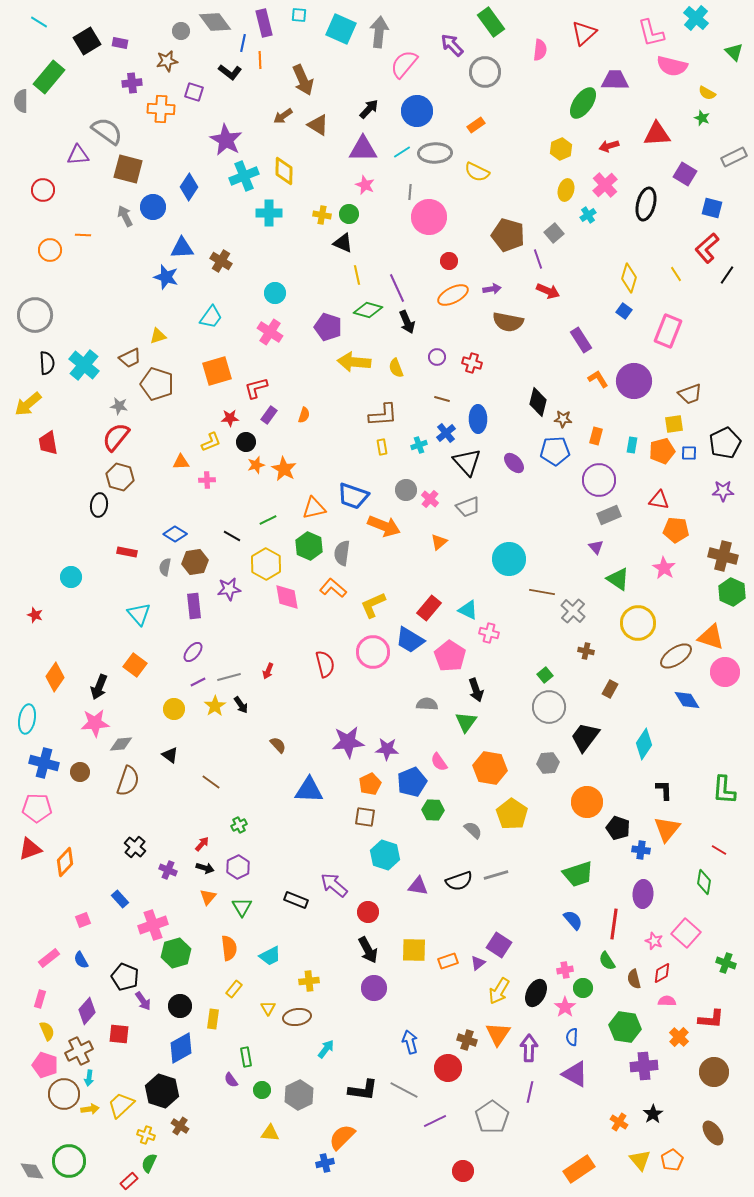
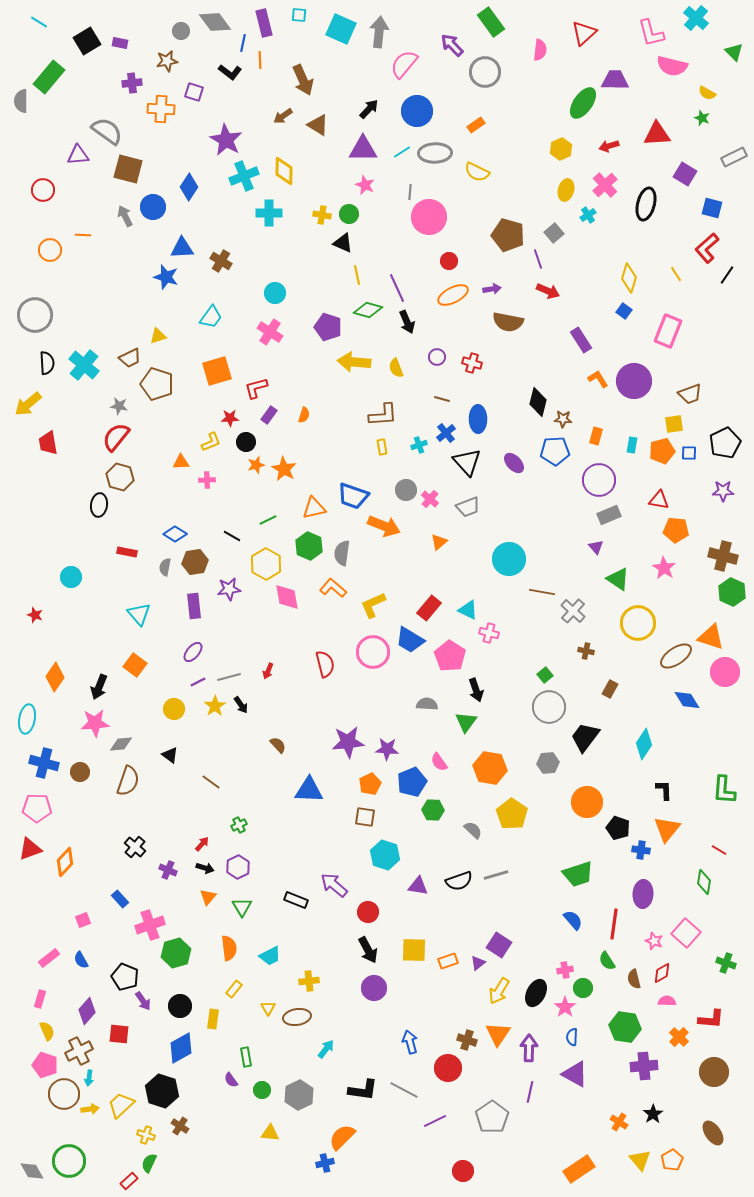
pink cross at (153, 925): moved 3 px left
